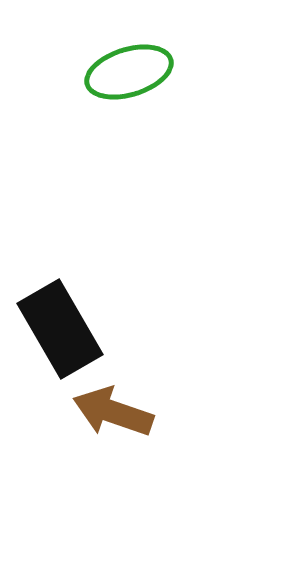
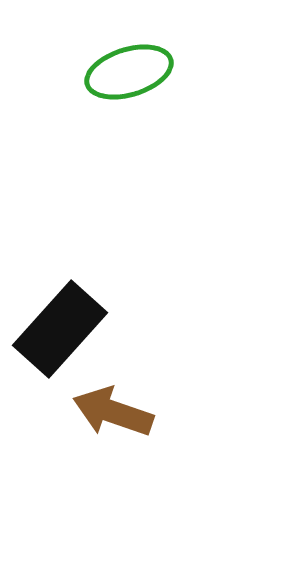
black rectangle: rotated 72 degrees clockwise
